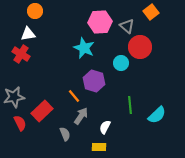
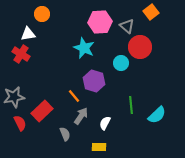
orange circle: moved 7 px right, 3 px down
green line: moved 1 px right
white semicircle: moved 4 px up
